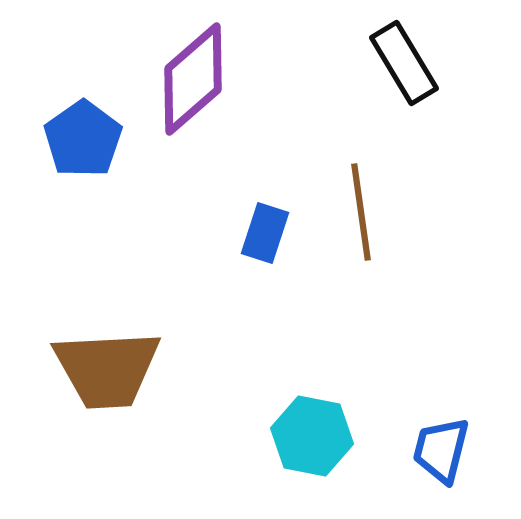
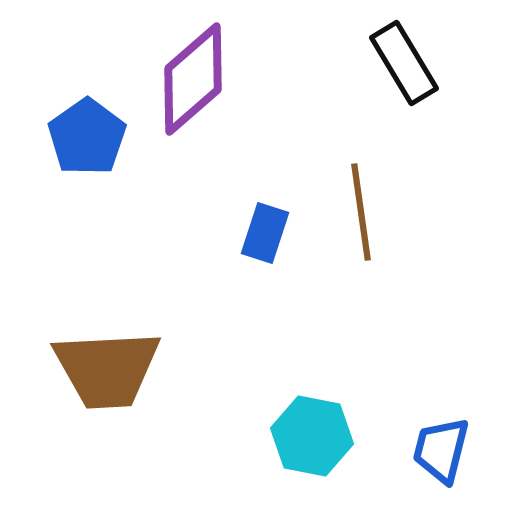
blue pentagon: moved 4 px right, 2 px up
